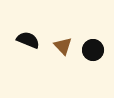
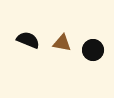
brown triangle: moved 1 px left, 3 px up; rotated 36 degrees counterclockwise
